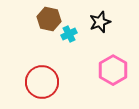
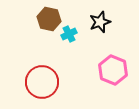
pink hexagon: rotated 8 degrees counterclockwise
